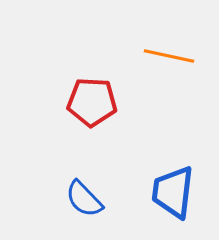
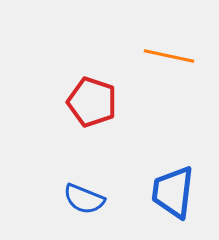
red pentagon: rotated 15 degrees clockwise
blue semicircle: rotated 24 degrees counterclockwise
